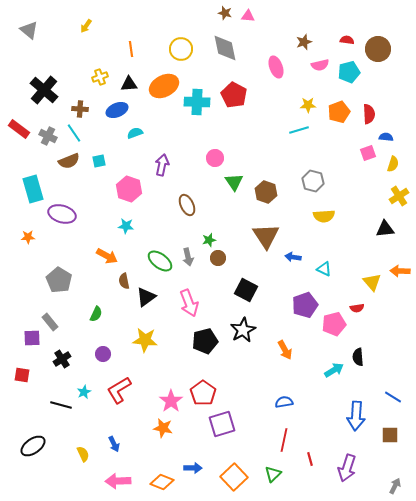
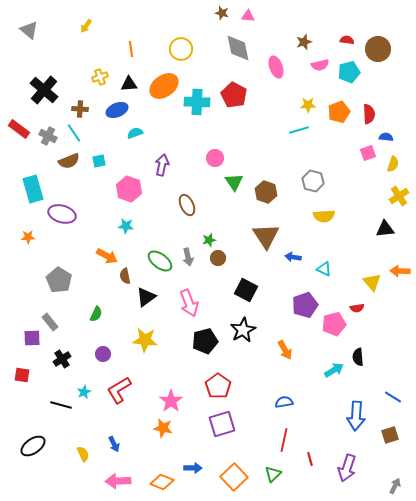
brown star at (225, 13): moved 3 px left
gray diamond at (225, 48): moved 13 px right
orange ellipse at (164, 86): rotated 8 degrees counterclockwise
brown semicircle at (124, 281): moved 1 px right, 5 px up
red pentagon at (203, 393): moved 15 px right, 7 px up
brown square at (390, 435): rotated 18 degrees counterclockwise
